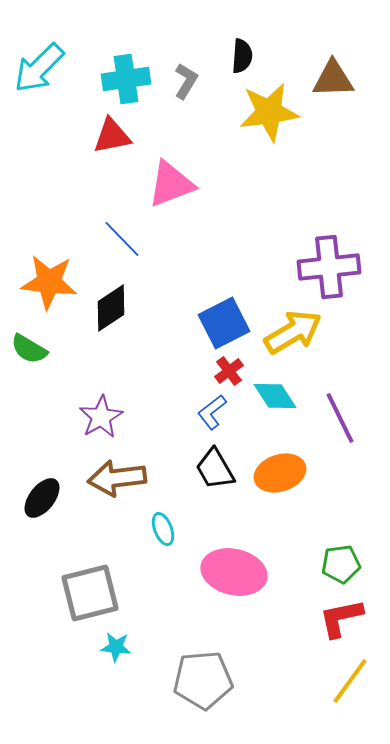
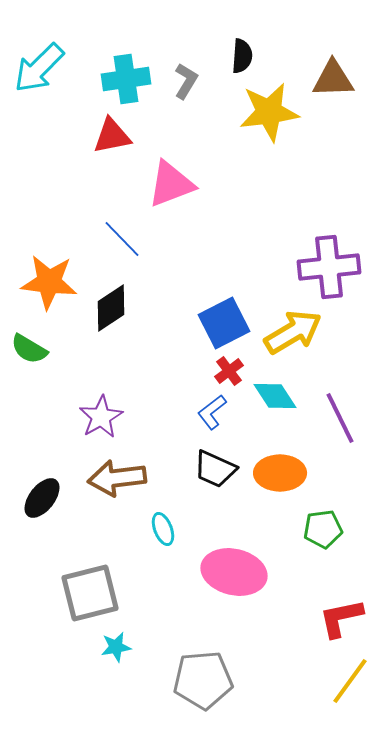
black trapezoid: rotated 36 degrees counterclockwise
orange ellipse: rotated 18 degrees clockwise
green pentagon: moved 18 px left, 35 px up
cyan star: rotated 16 degrees counterclockwise
